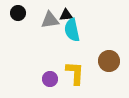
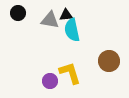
gray triangle: rotated 18 degrees clockwise
yellow L-shape: moved 5 px left; rotated 20 degrees counterclockwise
purple circle: moved 2 px down
